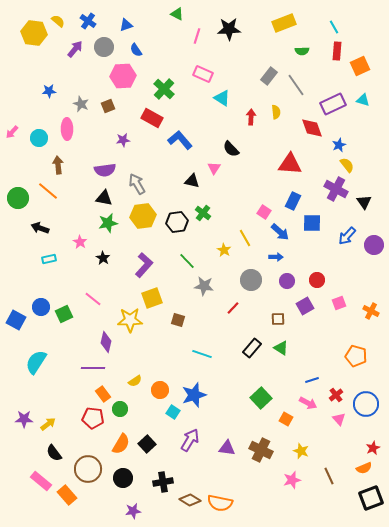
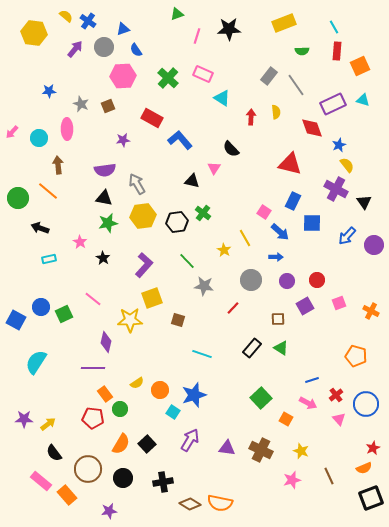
green triangle at (177, 14): rotated 48 degrees counterclockwise
yellow semicircle at (58, 21): moved 8 px right, 5 px up
blue triangle at (126, 25): moved 3 px left, 4 px down
green cross at (164, 89): moved 4 px right, 11 px up
red triangle at (290, 164): rotated 10 degrees clockwise
yellow semicircle at (135, 381): moved 2 px right, 2 px down
orange rectangle at (103, 394): moved 2 px right
brown diamond at (190, 500): moved 4 px down
purple star at (133, 511): moved 24 px left
